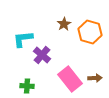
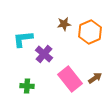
brown star: rotated 24 degrees clockwise
orange hexagon: rotated 20 degrees clockwise
purple cross: moved 2 px right, 1 px up
brown arrow: rotated 32 degrees counterclockwise
